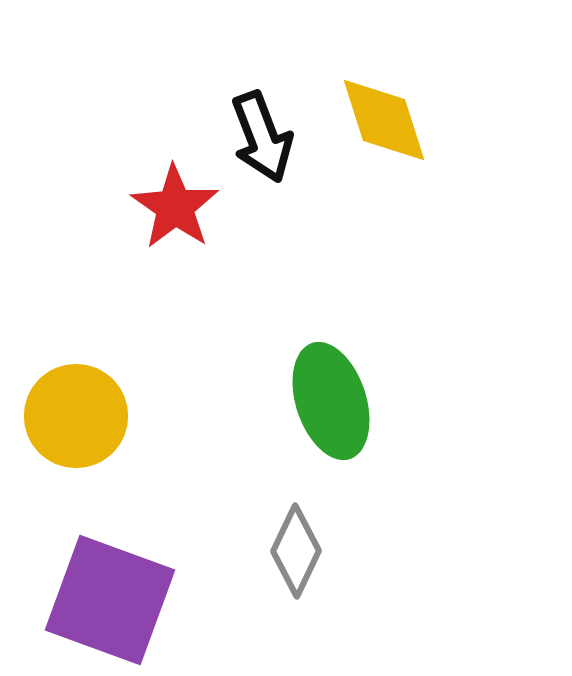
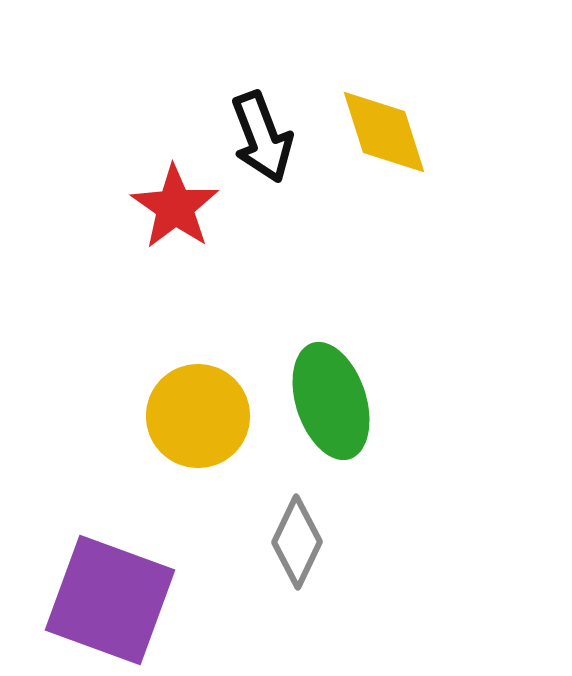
yellow diamond: moved 12 px down
yellow circle: moved 122 px right
gray diamond: moved 1 px right, 9 px up
